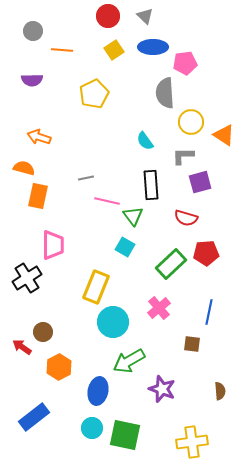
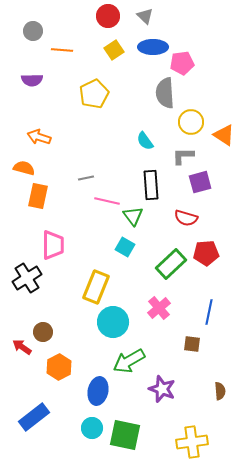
pink pentagon at (185, 63): moved 3 px left
